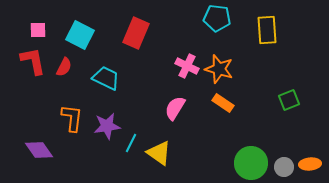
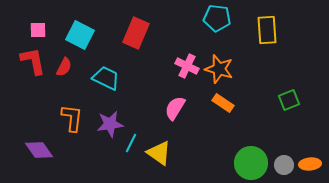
purple star: moved 3 px right, 2 px up
gray circle: moved 2 px up
